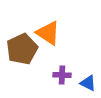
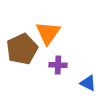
orange triangle: rotated 32 degrees clockwise
purple cross: moved 4 px left, 10 px up
